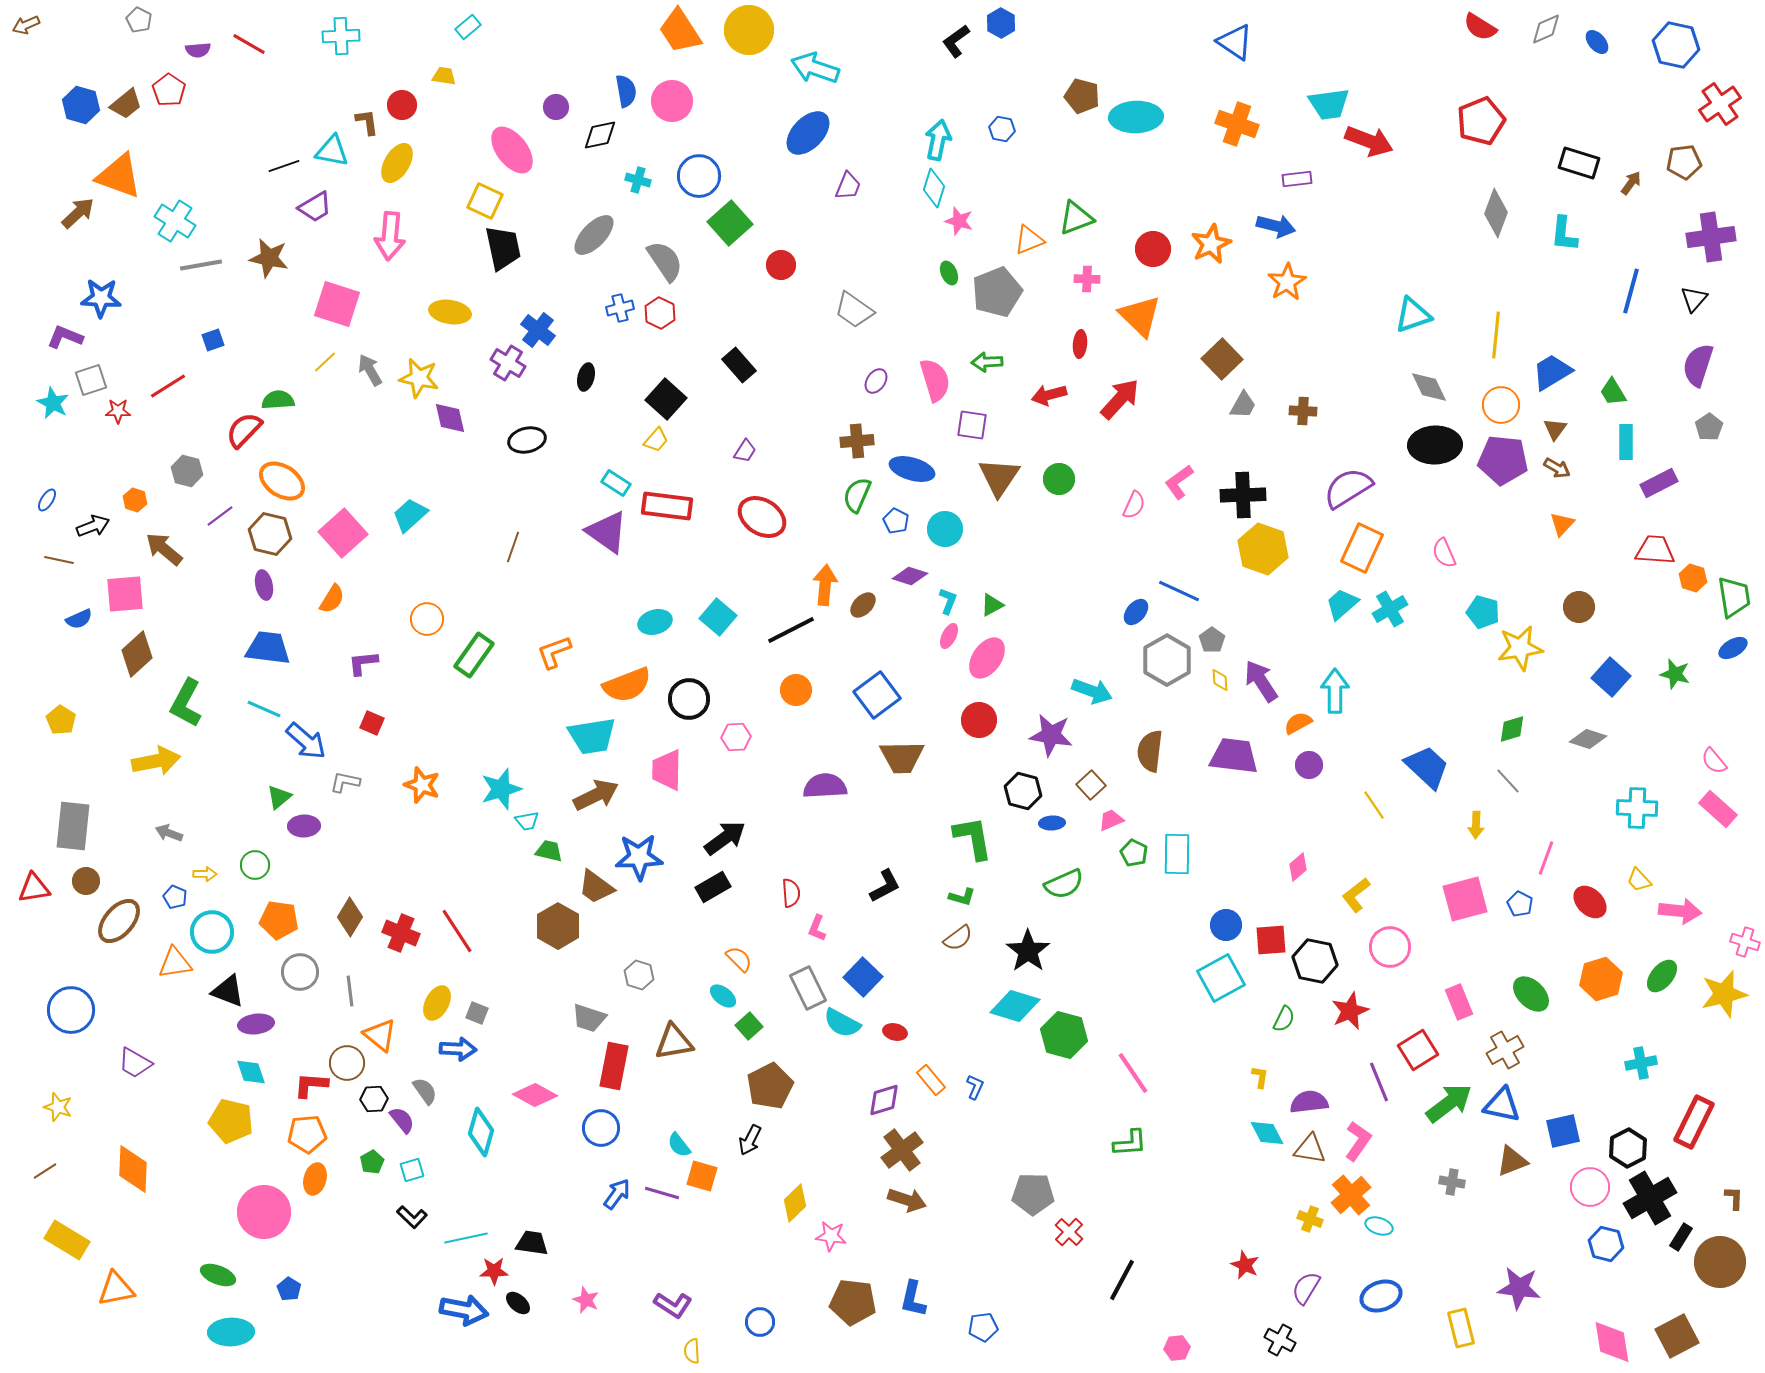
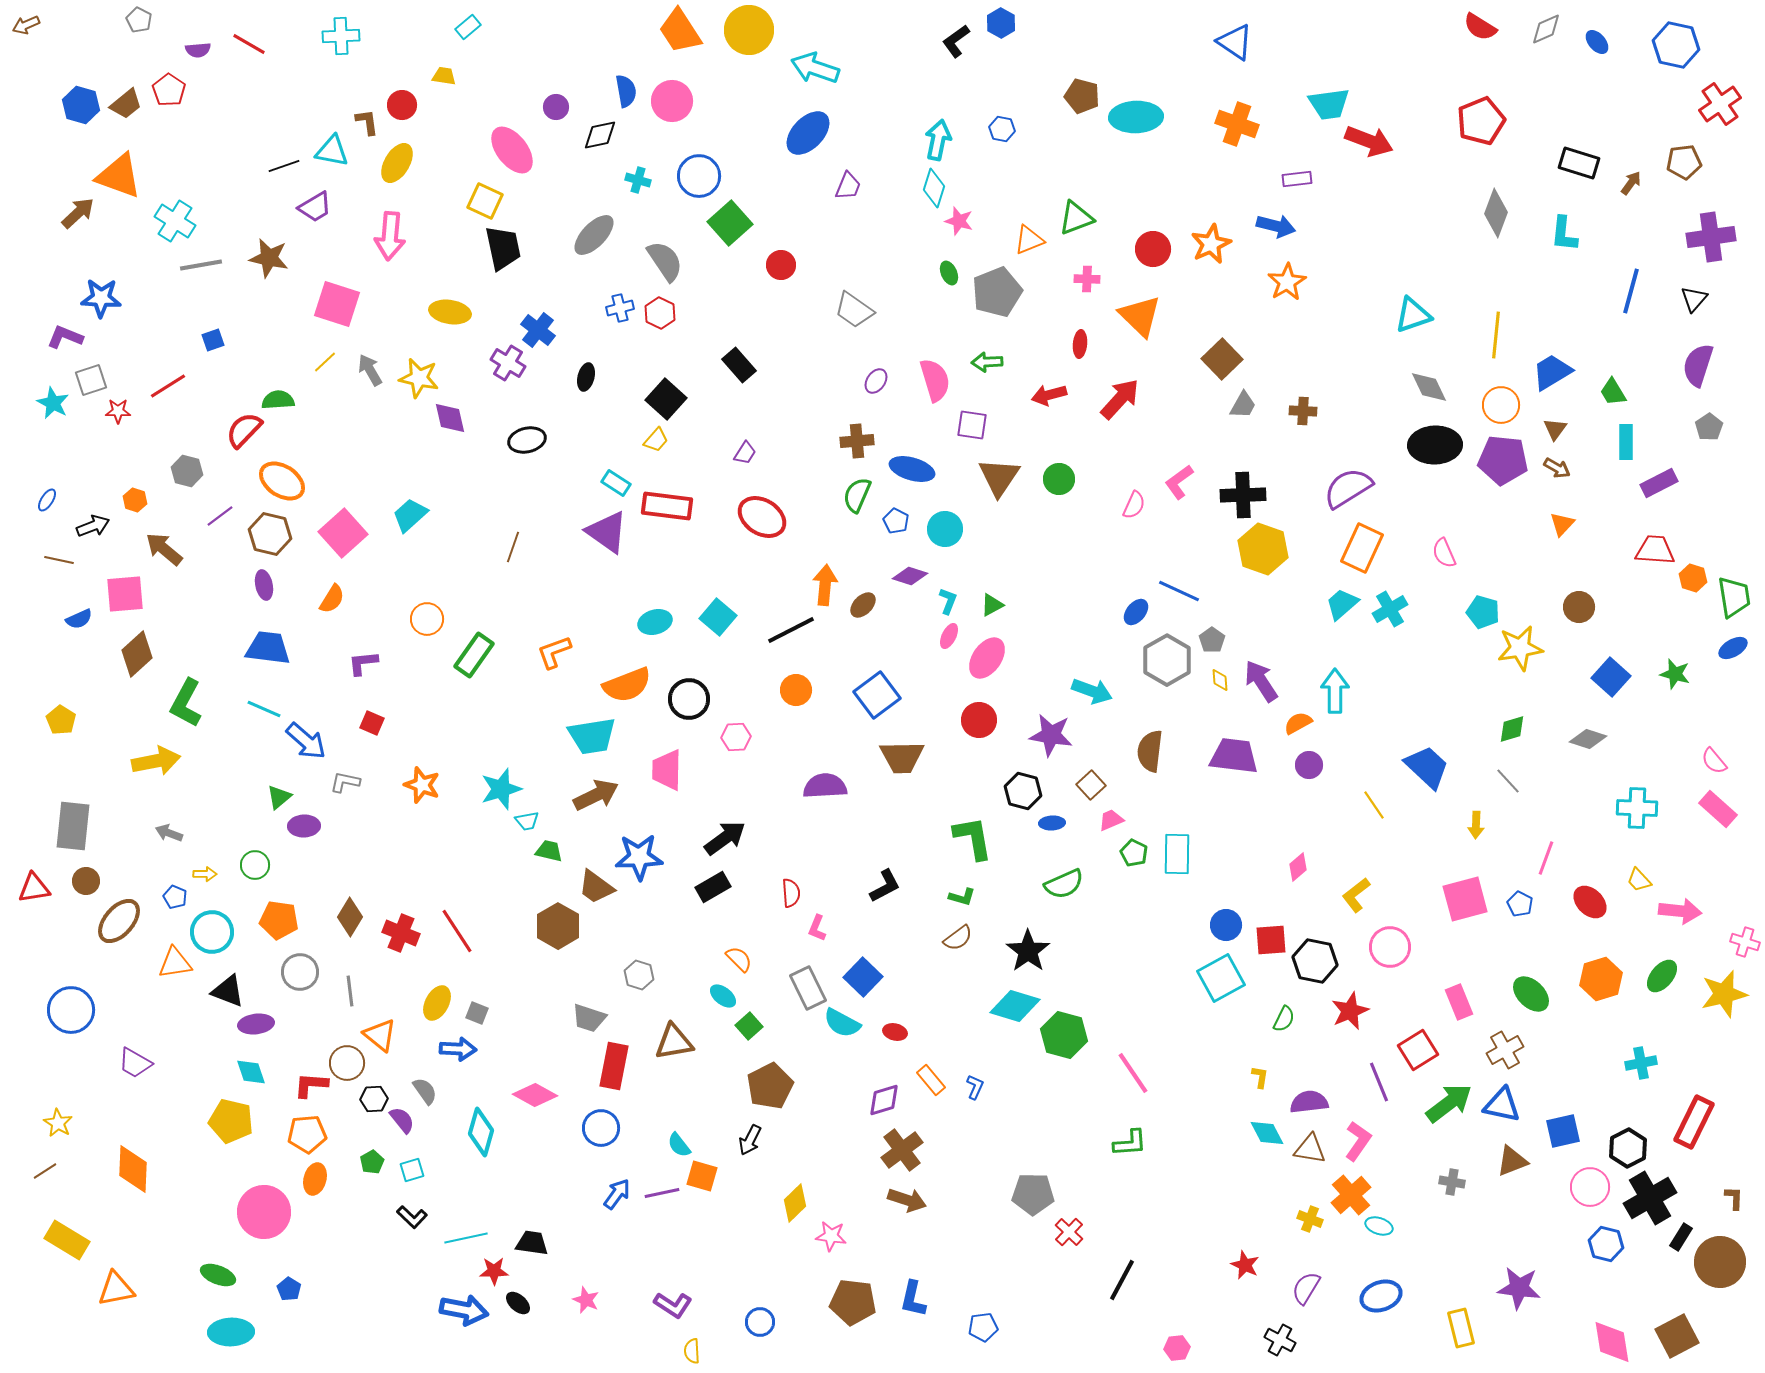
purple trapezoid at (745, 451): moved 2 px down
yellow star at (58, 1107): moved 16 px down; rotated 12 degrees clockwise
purple line at (662, 1193): rotated 28 degrees counterclockwise
